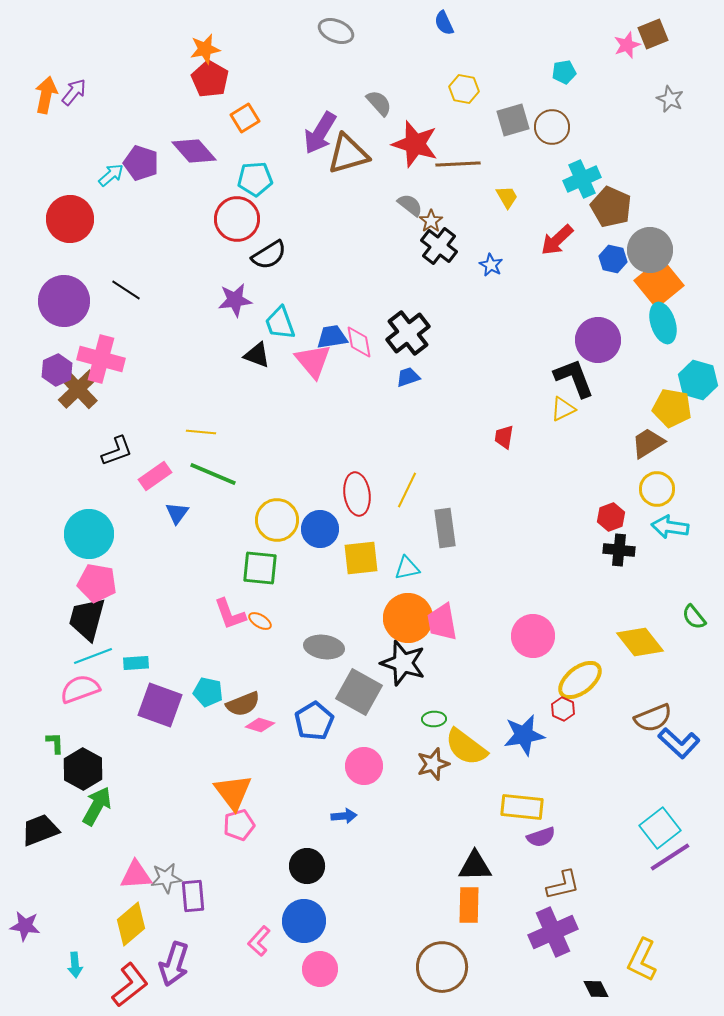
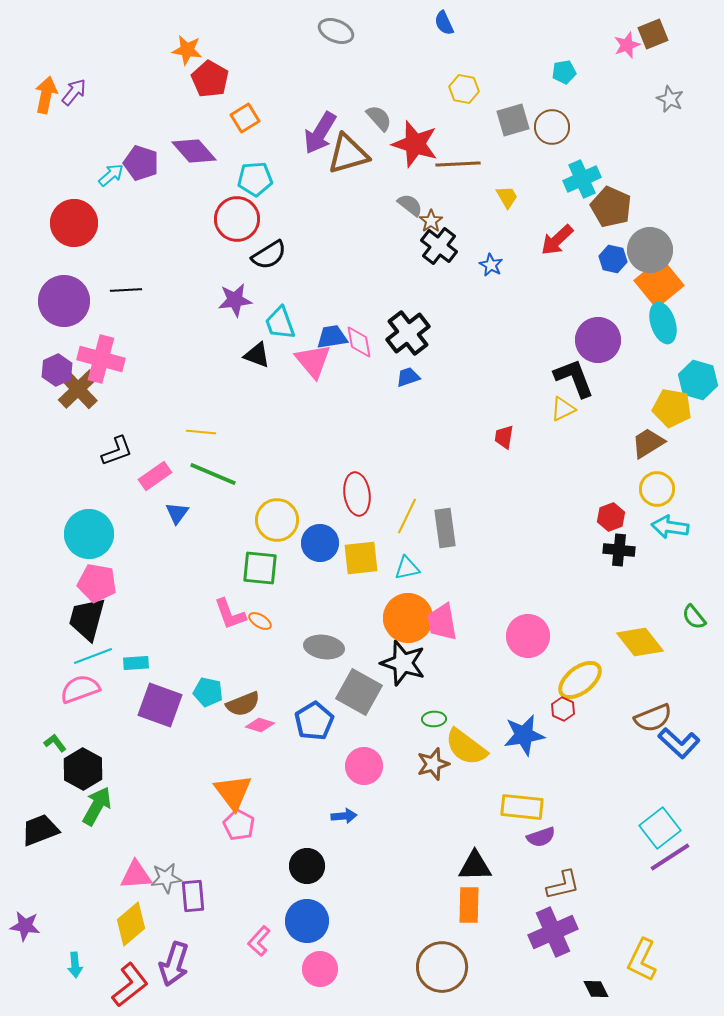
orange star at (205, 49): moved 18 px left, 1 px down; rotated 20 degrees clockwise
gray semicircle at (379, 103): moved 15 px down
red circle at (70, 219): moved 4 px right, 4 px down
black line at (126, 290): rotated 36 degrees counterclockwise
yellow line at (407, 490): moved 26 px down
blue circle at (320, 529): moved 14 px down
pink circle at (533, 636): moved 5 px left
green L-shape at (55, 743): rotated 35 degrees counterclockwise
pink pentagon at (239, 825): rotated 28 degrees counterclockwise
blue circle at (304, 921): moved 3 px right
